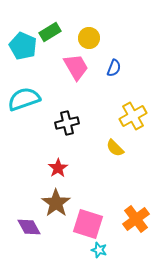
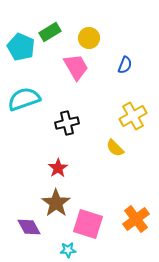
cyan pentagon: moved 2 px left, 1 px down
blue semicircle: moved 11 px right, 3 px up
cyan star: moved 31 px left; rotated 21 degrees counterclockwise
